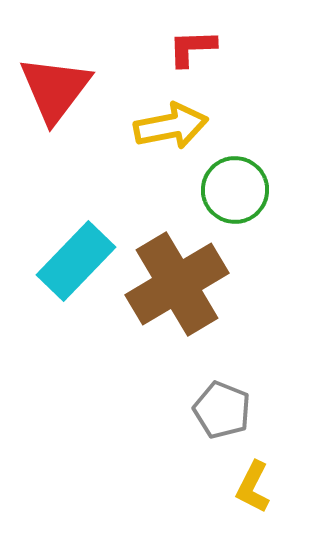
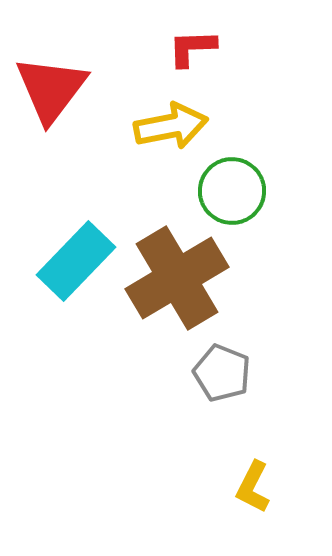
red triangle: moved 4 px left
green circle: moved 3 px left, 1 px down
brown cross: moved 6 px up
gray pentagon: moved 37 px up
